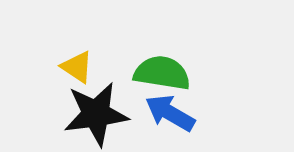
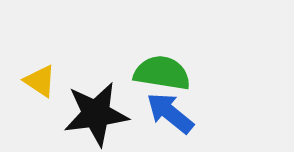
yellow triangle: moved 37 px left, 14 px down
blue arrow: rotated 9 degrees clockwise
